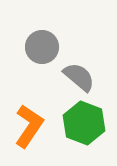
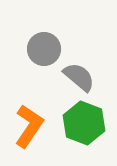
gray circle: moved 2 px right, 2 px down
